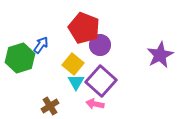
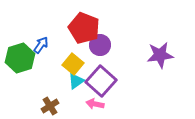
purple star: rotated 20 degrees clockwise
cyan triangle: moved 1 px up; rotated 24 degrees clockwise
